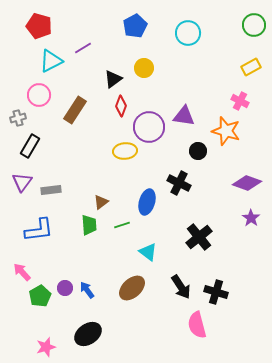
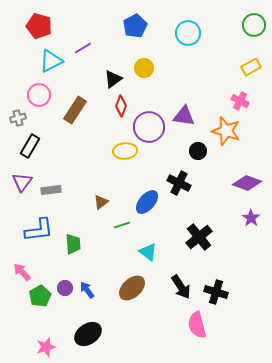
blue ellipse at (147, 202): rotated 25 degrees clockwise
green trapezoid at (89, 225): moved 16 px left, 19 px down
